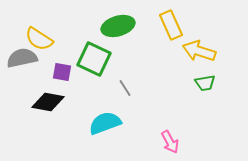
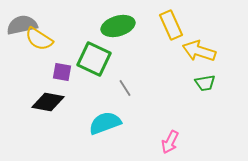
gray semicircle: moved 33 px up
pink arrow: rotated 55 degrees clockwise
